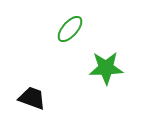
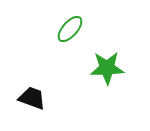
green star: moved 1 px right
